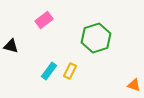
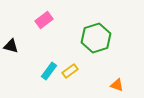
yellow rectangle: rotated 28 degrees clockwise
orange triangle: moved 17 px left
